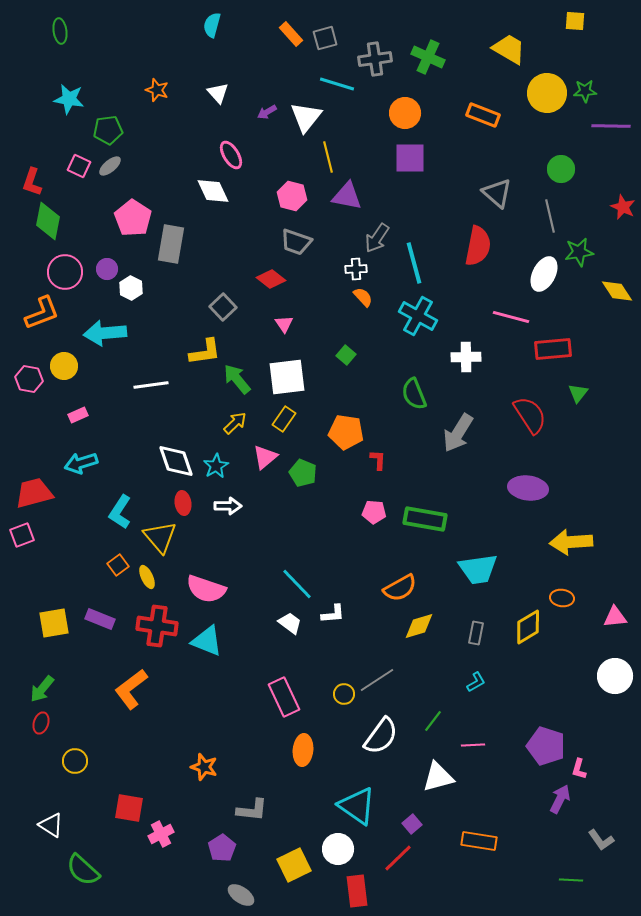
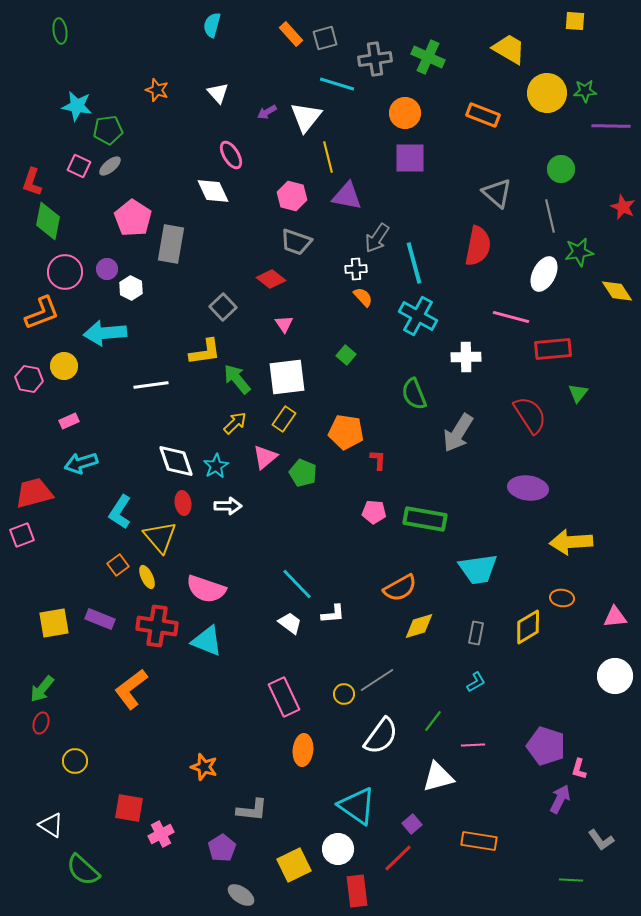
cyan star at (69, 99): moved 8 px right, 7 px down
pink rectangle at (78, 415): moved 9 px left, 6 px down
